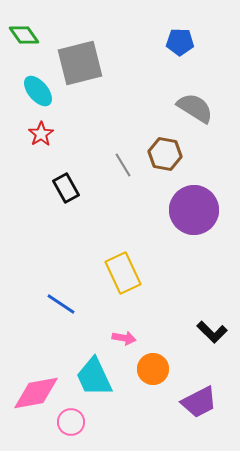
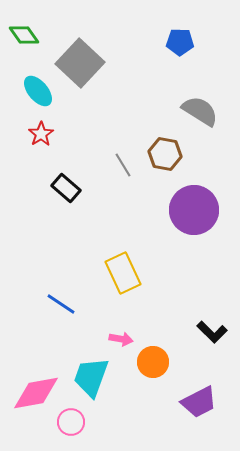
gray square: rotated 33 degrees counterclockwise
gray semicircle: moved 5 px right, 3 px down
black rectangle: rotated 20 degrees counterclockwise
pink arrow: moved 3 px left, 1 px down
orange circle: moved 7 px up
cyan trapezoid: moved 3 px left; rotated 45 degrees clockwise
